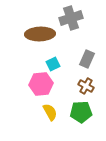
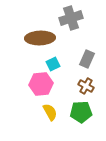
brown ellipse: moved 4 px down
